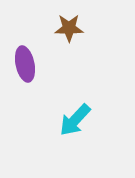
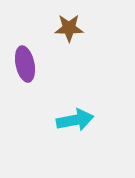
cyan arrow: rotated 144 degrees counterclockwise
